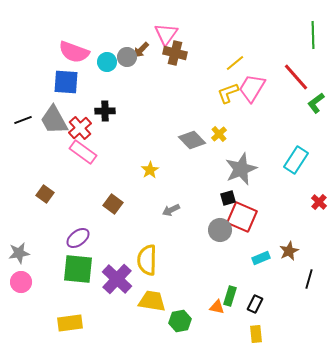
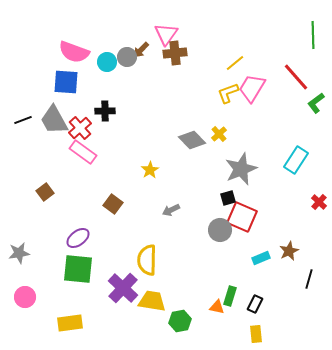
brown cross at (175, 53): rotated 20 degrees counterclockwise
brown square at (45, 194): moved 2 px up; rotated 18 degrees clockwise
purple cross at (117, 279): moved 6 px right, 9 px down
pink circle at (21, 282): moved 4 px right, 15 px down
